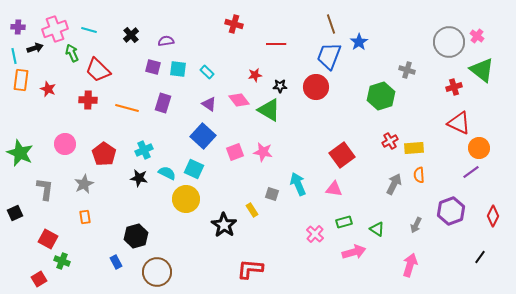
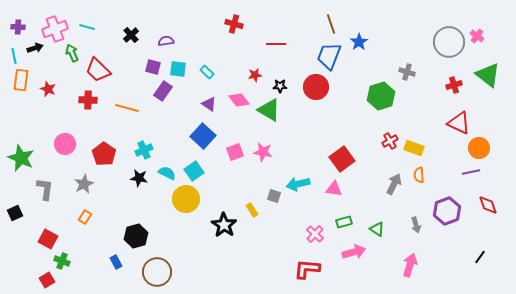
cyan line at (89, 30): moved 2 px left, 3 px up
gray cross at (407, 70): moved 2 px down
green triangle at (482, 70): moved 6 px right, 5 px down
red cross at (454, 87): moved 2 px up
purple rectangle at (163, 103): moved 12 px up; rotated 18 degrees clockwise
yellow rectangle at (414, 148): rotated 24 degrees clockwise
green star at (20, 153): moved 1 px right, 5 px down
red square at (342, 155): moved 4 px down
cyan square at (194, 169): moved 2 px down; rotated 30 degrees clockwise
purple line at (471, 172): rotated 24 degrees clockwise
cyan arrow at (298, 184): rotated 80 degrees counterclockwise
gray square at (272, 194): moved 2 px right, 2 px down
purple hexagon at (451, 211): moved 4 px left
red diamond at (493, 216): moved 5 px left, 11 px up; rotated 45 degrees counterclockwise
orange rectangle at (85, 217): rotated 40 degrees clockwise
gray arrow at (416, 225): rotated 42 degrees counterclockwise
red L-shape at (250, 269): moved 57 px right
red square at (39, 279): moved 8 px right, 1 px down
